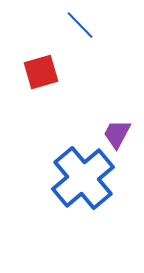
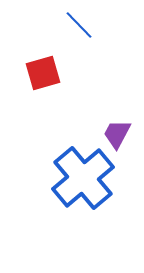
blue line: moved 1 px left
red square: moved 2 px right, 1 px down
